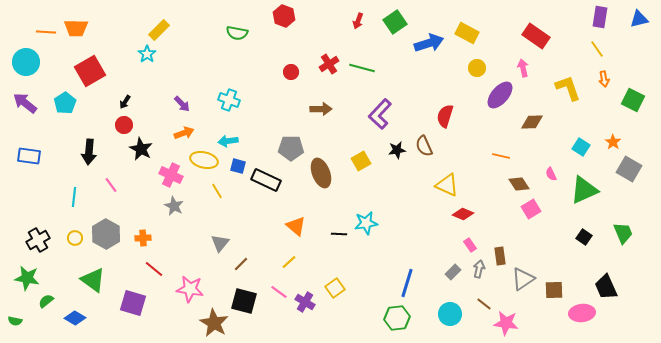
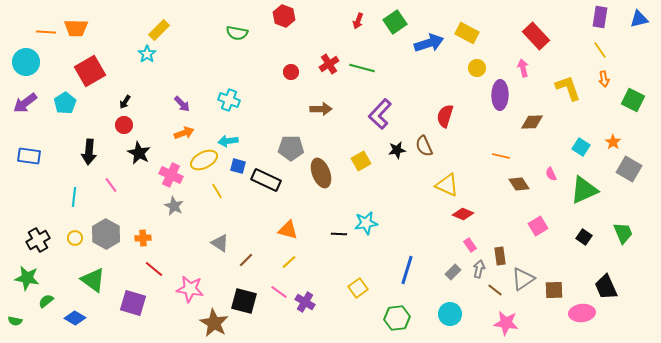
red rectangle at (536, 36): rotated 12 degrees clockwise
yellow line at (597, 49): moved 3 px right, 1 px down
purple ellipse at (500, 95): rotated 40 degrees counterclockwise
purple arrow at (25, 103): rotated 75 degrees counterclockwise
black star at (141, 149): moved 2 px left, 4 px down
yellow ellipse at (204, 160): rotated 40 degrees counterclockwise
pink square at (531, 209): moved 7 px right, 17 px down
orange triangle at (296, 226): moved 8 px left, 4 px down; rotated 25 degrees counterclockwise
gray triangle at (220, 243): rotated 36 degrees counterclockwise
brown line at (241, 264): moved 5 px right, 4 px up
blue line at (407, 283): moved 13 px up
yellow square at (335, 288): moved 23 px right
brown line at (484, 304): moved 11 px right, 14 px up
